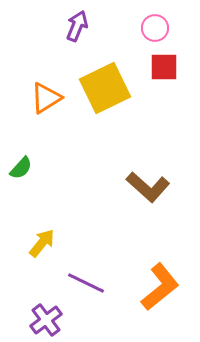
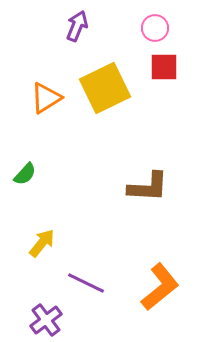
green semicircle: moved 4 px right, 6 px down
brown L-shape: rotated 39 degrees counterclockwise
